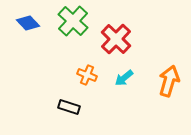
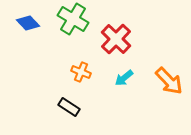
green cross: moved 2 px up; rotated 12 degrees counterclockwise
orange cross: moved 6 px left, 3 px up
orange arrow: rotated 120 degrees clockwise
black rectangle: rotated 15 degrees clockwise
